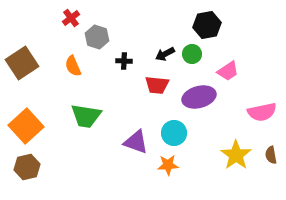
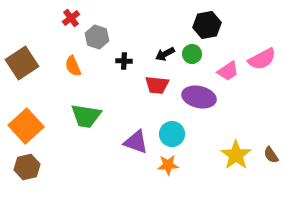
purple ellipse: rotated 28 degrees clockwise
pink semicircle: moved 53 px up; rotated 16 degrees counterclockwise
cyan circle: moved 2 px left, 1 px down
brown semicircle: rotated 24 degrees counterclockwise
